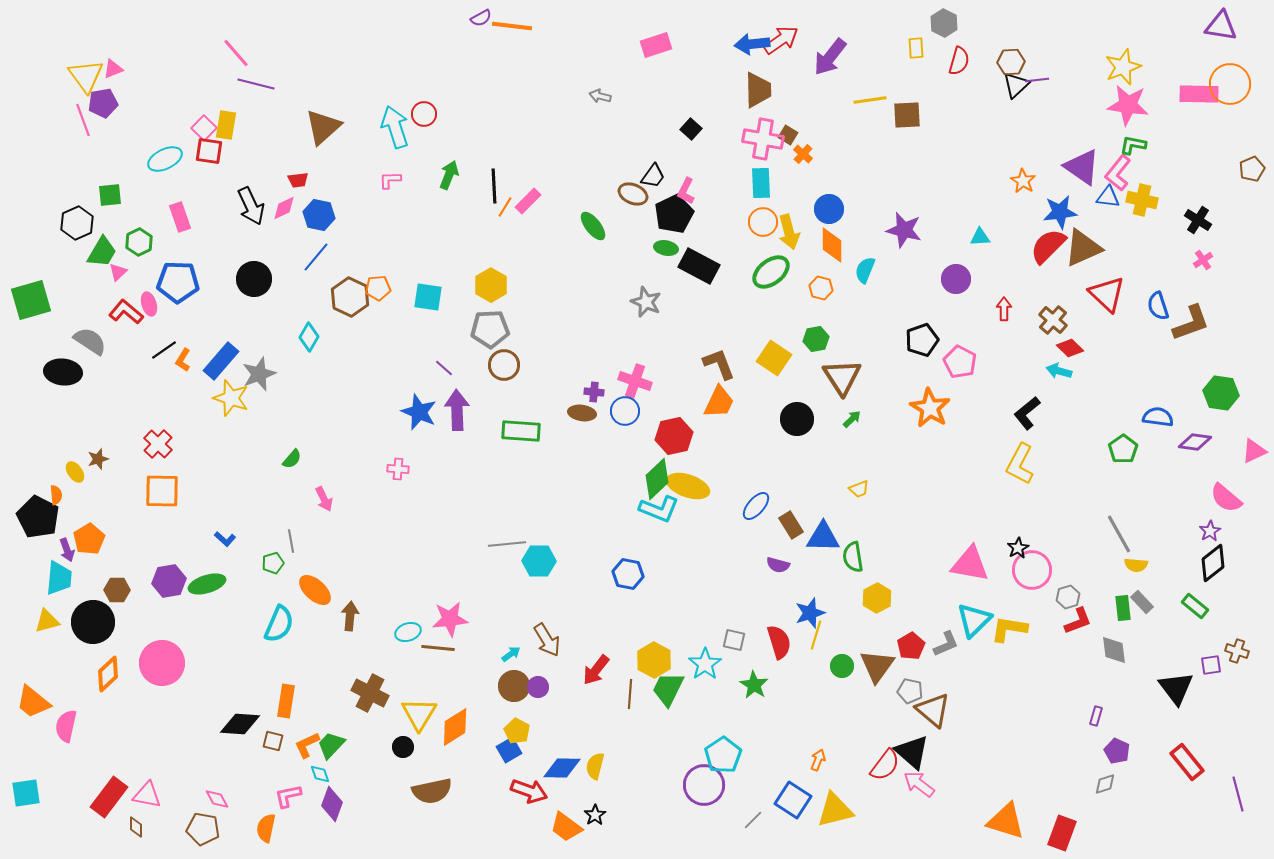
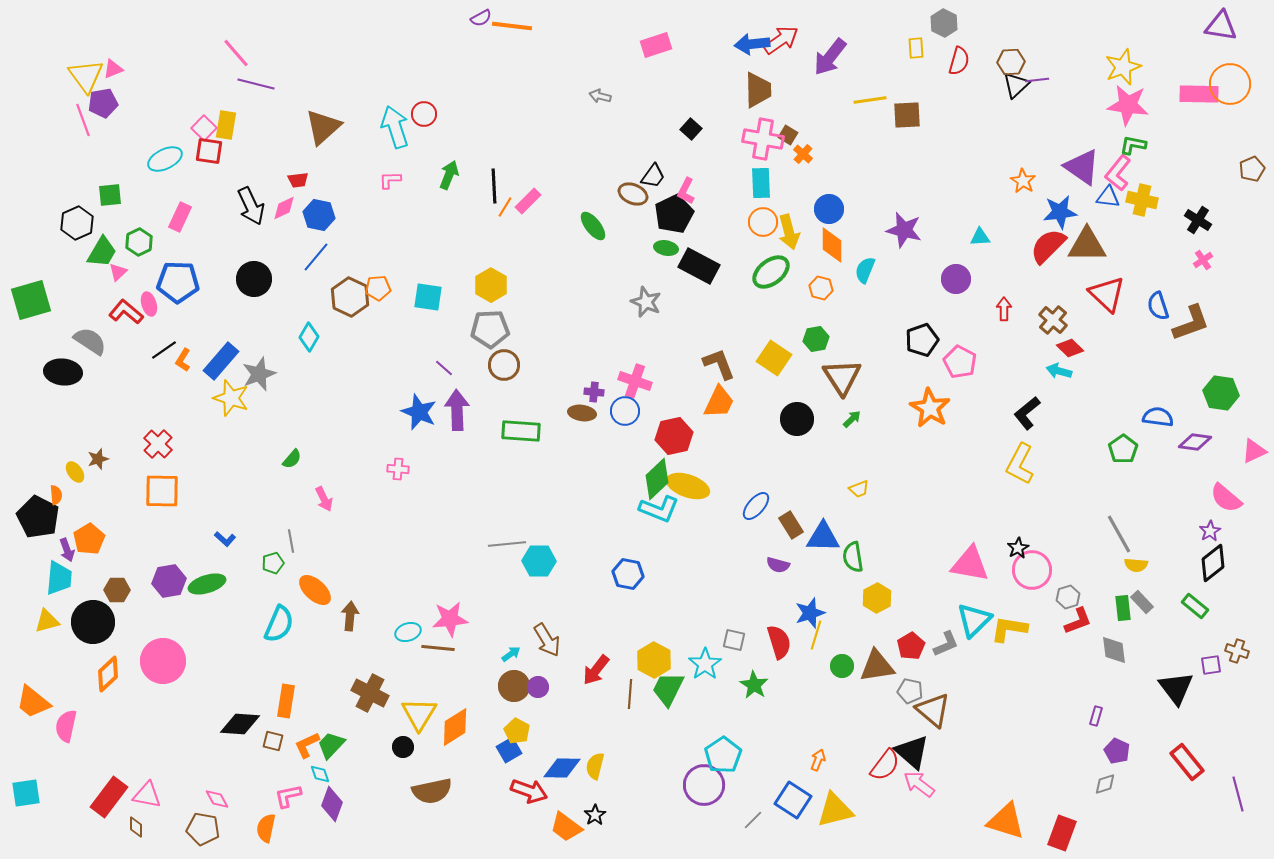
pink rectangle at (180, 217): rotated 44 degrees clockwise
brown triangle at (1083, 248): moved 4 px right, 3 px up; rotated 24 degrees clockwise
pink circle at (162, 663): moved 1 px right, 2 px up
brown triangle at (877, 666): rotated 45 degrees clockwise
